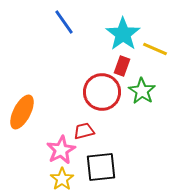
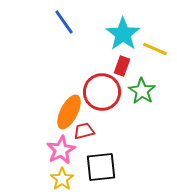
orange ellipse: moved 47 px right
